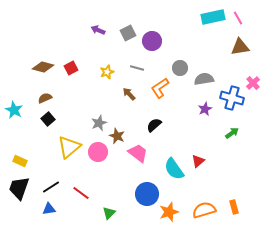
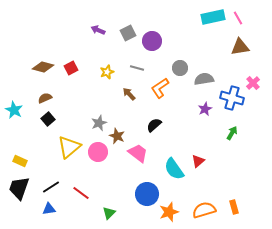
green arrow: rotated 24 degrees counterclockwise
